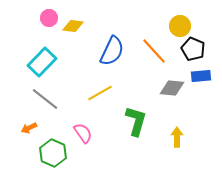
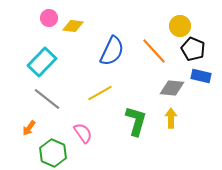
blue rectangle: rotated 18 degrees clockwise
gray line: moved 2 px right
orange arrow: rotated 28 degrees counterclockwise
yellow arrow: moved 6 px left, 19 px up
